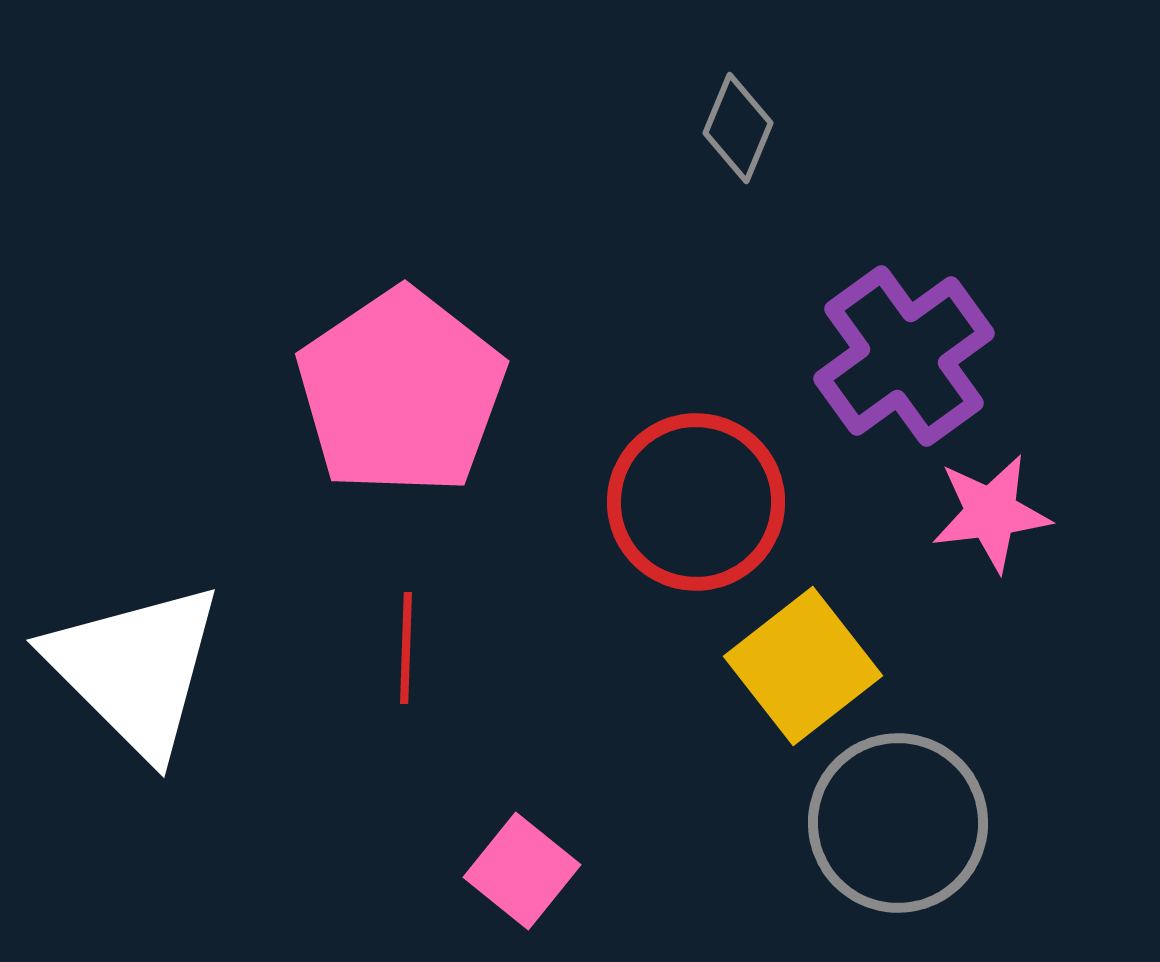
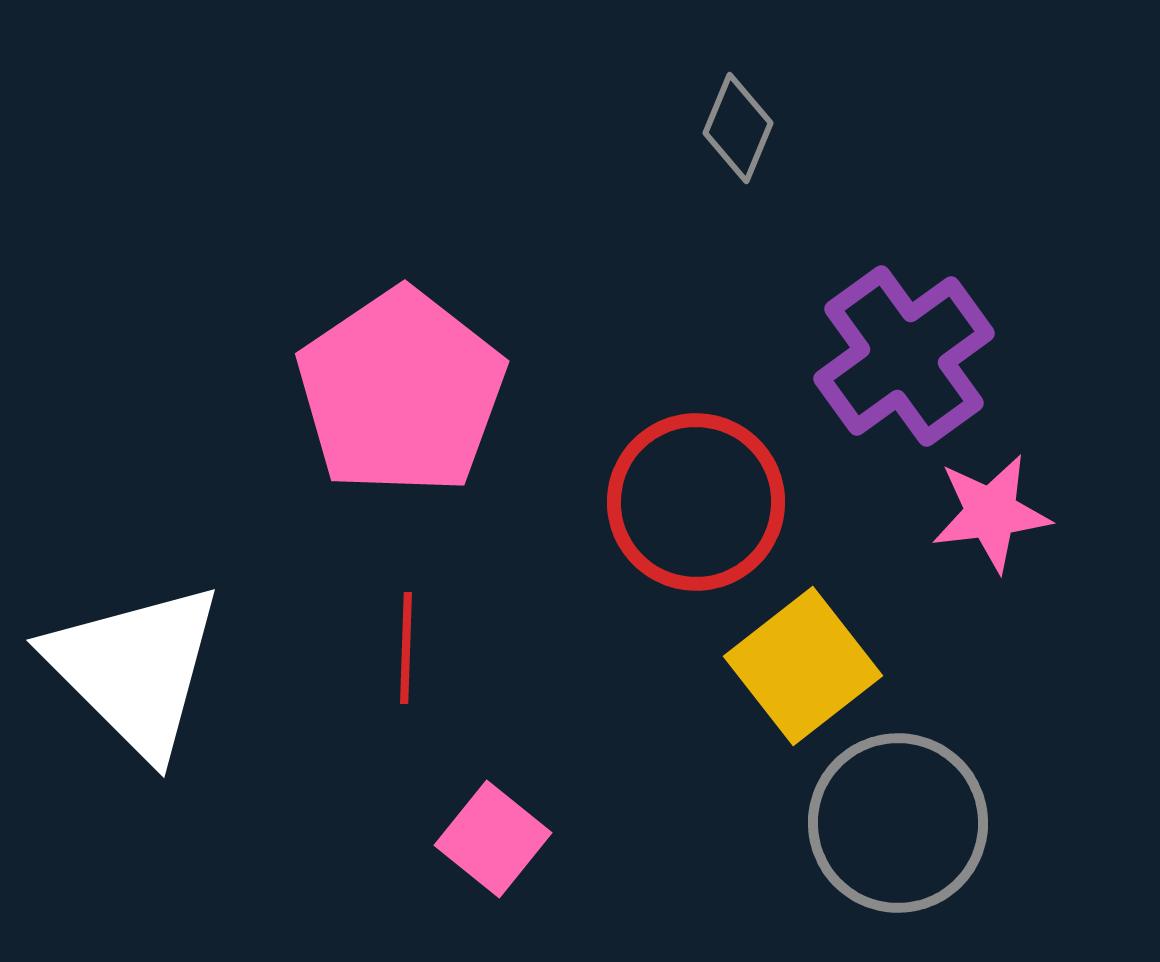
pink square: moved 29 px left, 32 px up
